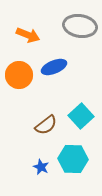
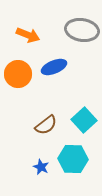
gray ellipse: moved 2 px right, 4 px down
orange circle: moved 1 px left, 1 px up
cyan square: moved 3 px right, 4 px down
